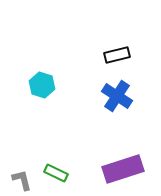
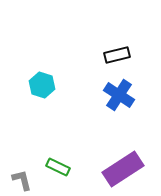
blue cross: moved 2 px right, 1 px up
purple rectangle: rotated 15 degrees counterclockwise
green rectangle: moved 2 px right, 6 px up
